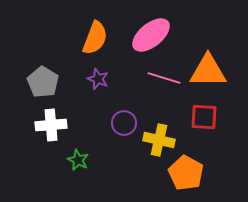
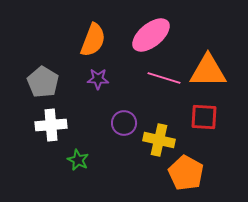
orange semicircle: moved 2 px left, 2 px down
purple star: rotated 20 degrees counterclockwise
